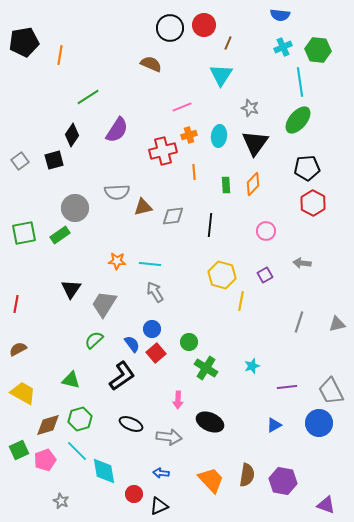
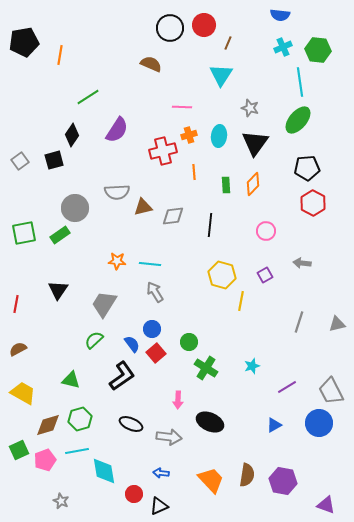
pink line at (182, 107): rotated 24 degrees clockwise
black triangle at (71, 289): moved 13 px left, 1 px down
purple line at (287, 387): rotated 24 degrees counterclockwise
cyan line at (77, 451): rotated 55 degrees counterclockwise
